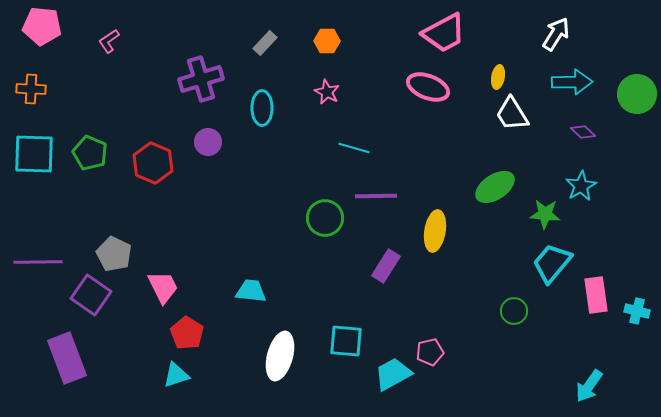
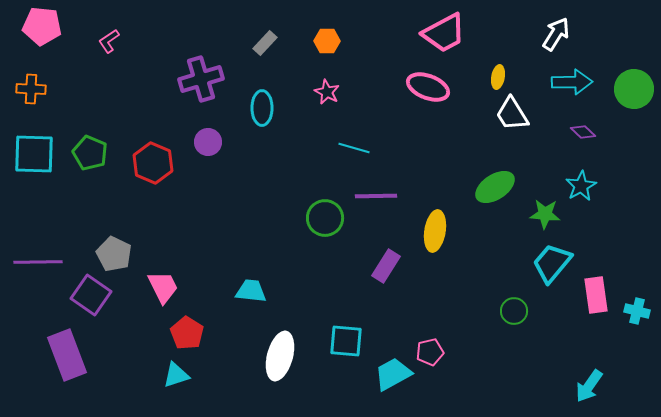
green circle at (637, 94): moved 3 px left, 5 px up
purple rectangle at (67, 358): moved 3 px up
